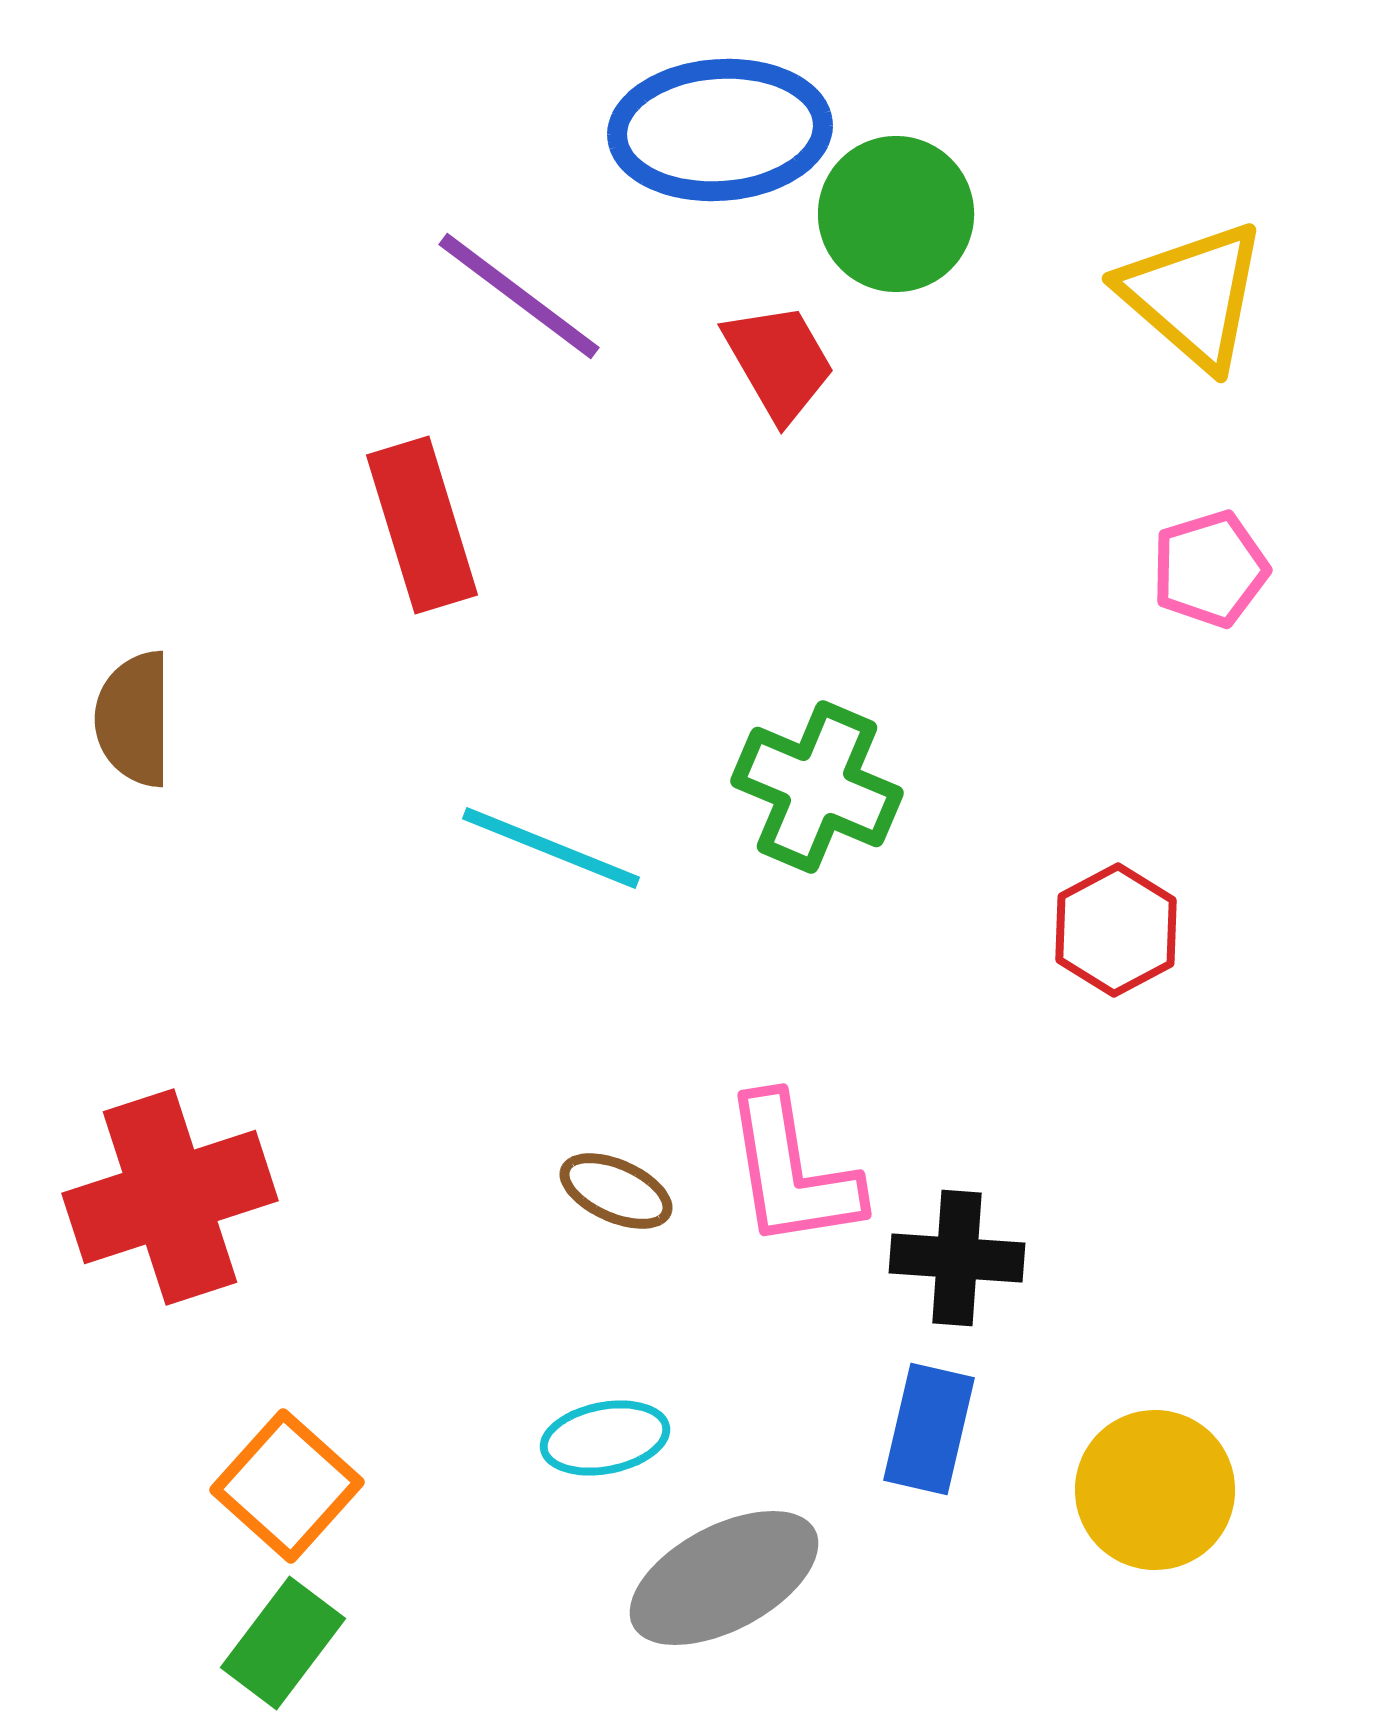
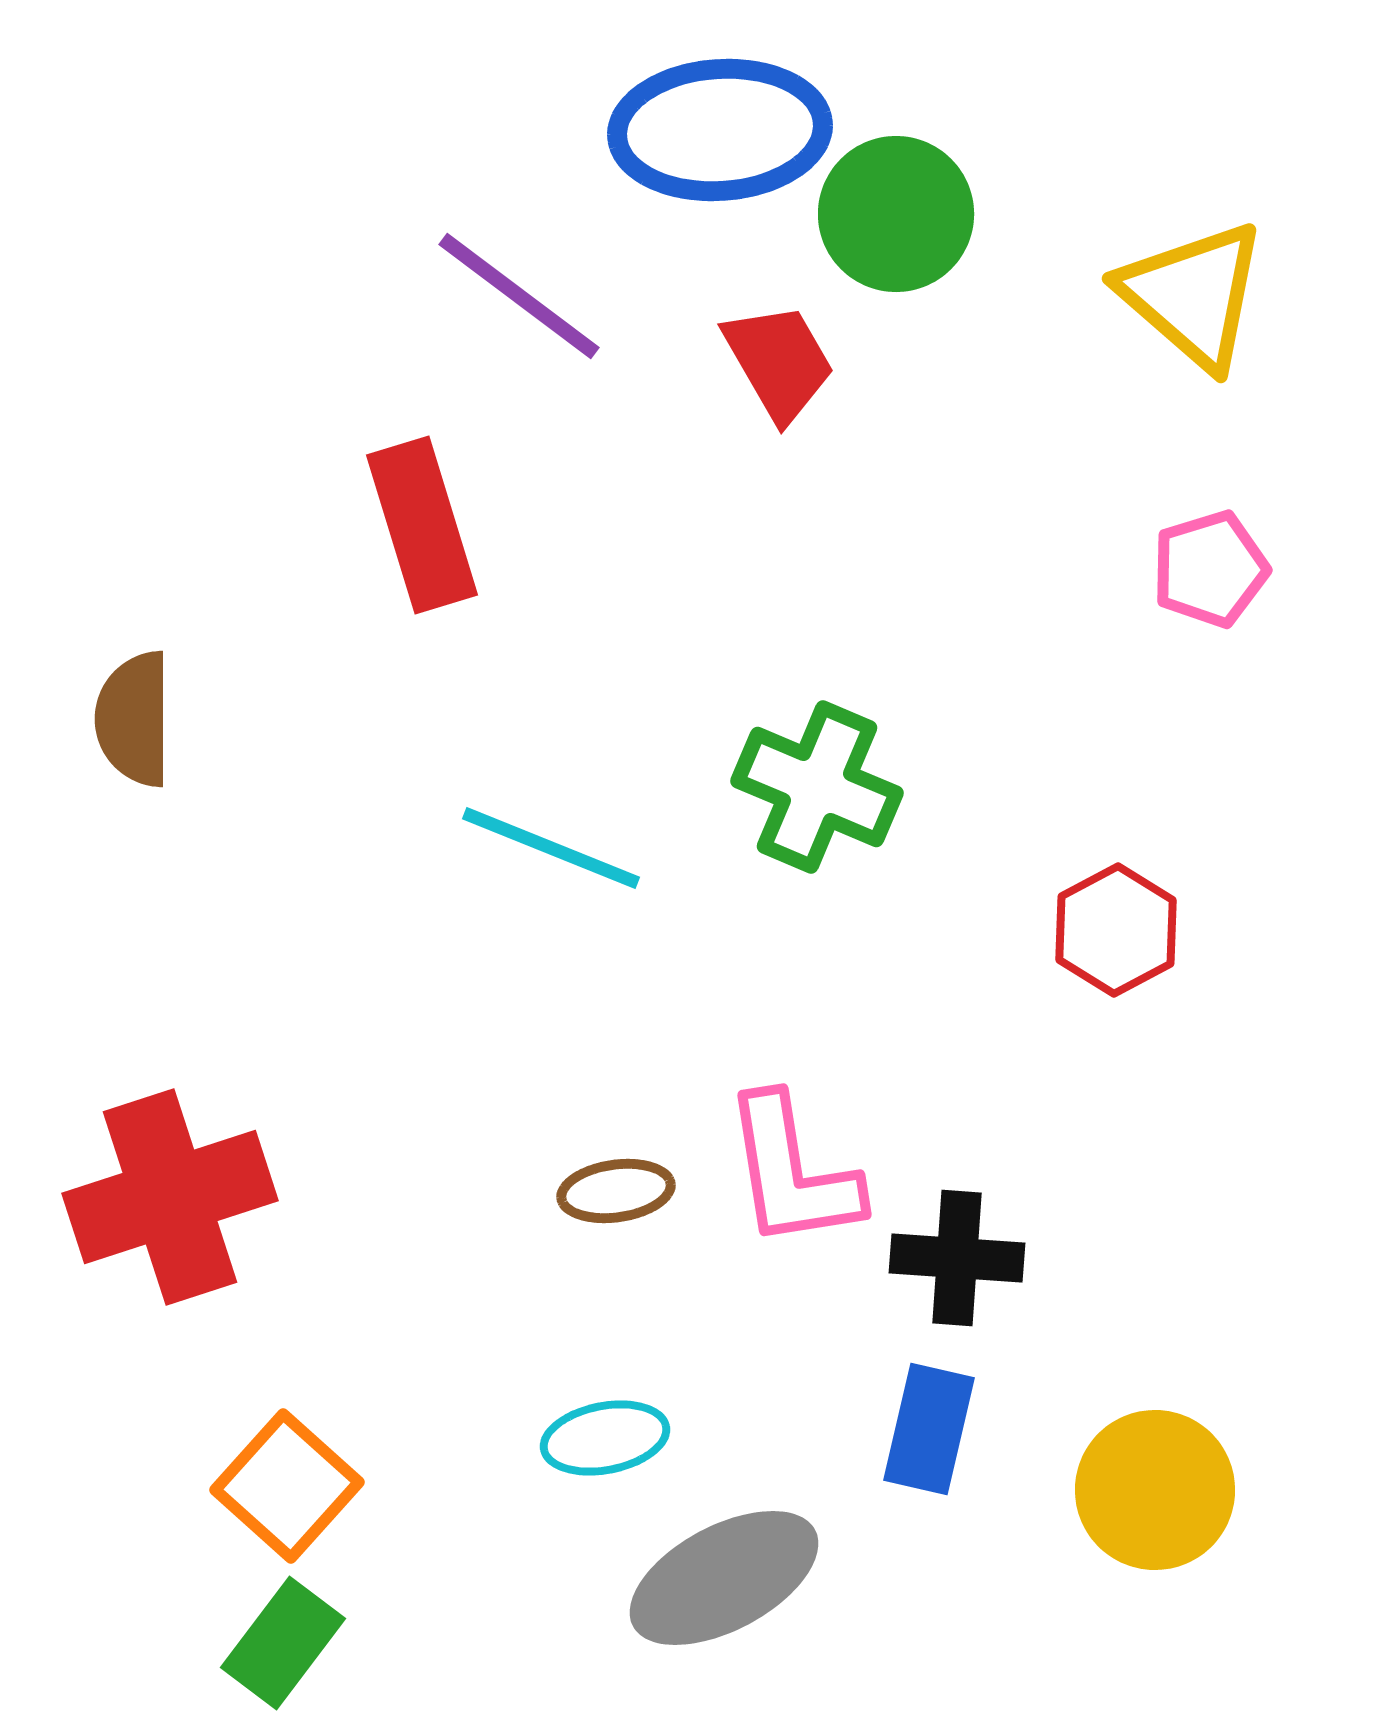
brown ellipse: rotated 32 degrees counterclockwise
